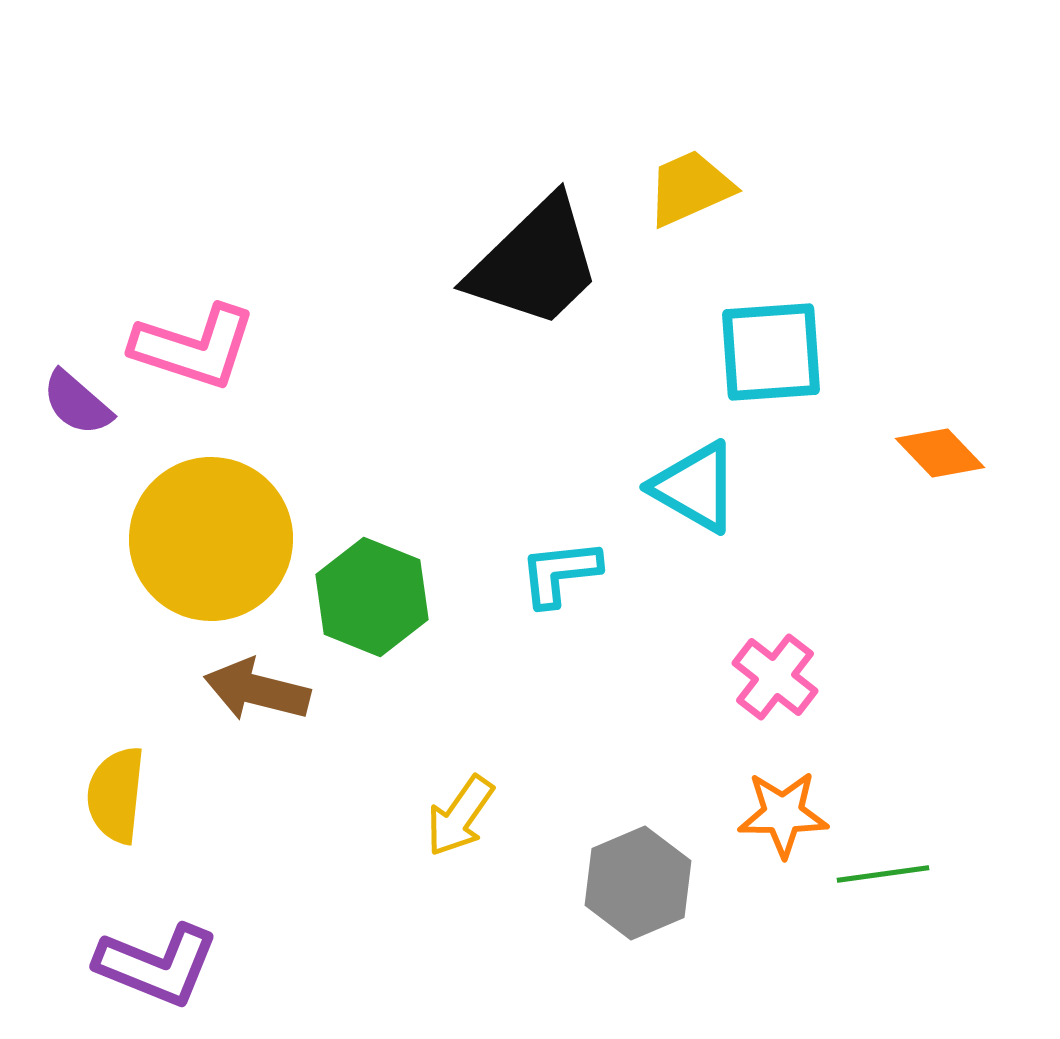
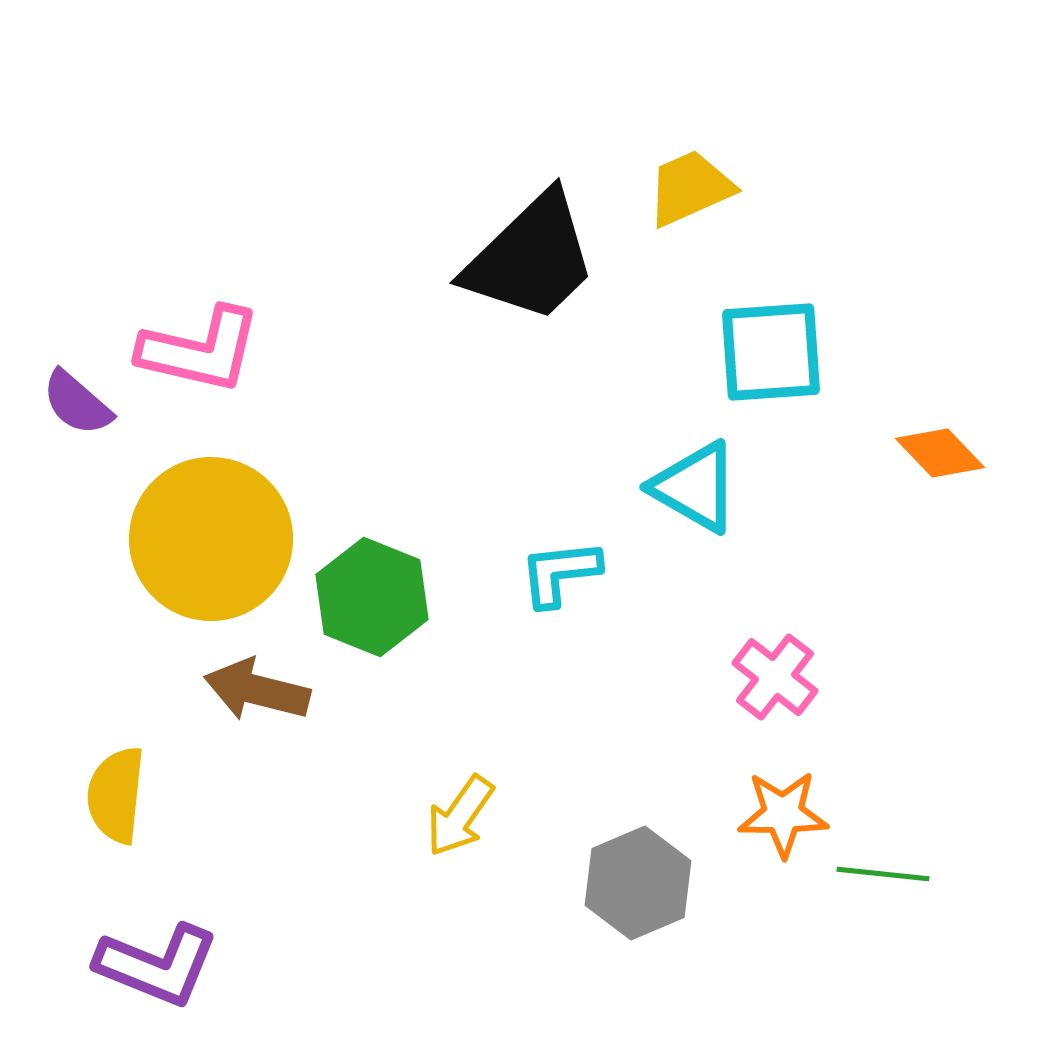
black trapezoid: moved 4 px left, 5 px up
pink L-shape: moved 6 px right, 3 px down; rotated 5 degrees counterclockwise
green line: rotated 14 degrees clockwise
